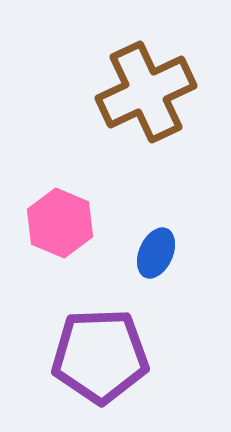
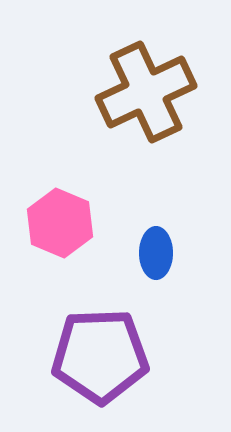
blue ellipse: rotated 24 degrees counterclockwise
